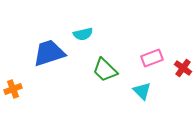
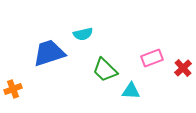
red cross: rotated 12 degrees clockwise
cyan triangle: moved 11 px left; rotated 42 degrees counterclockwise
